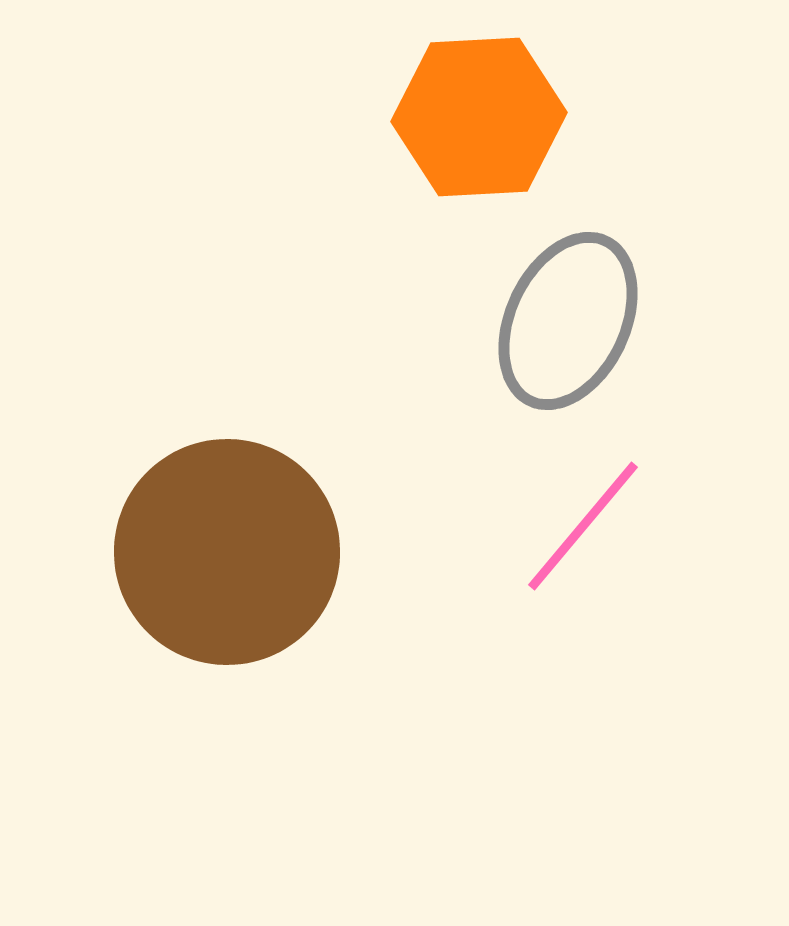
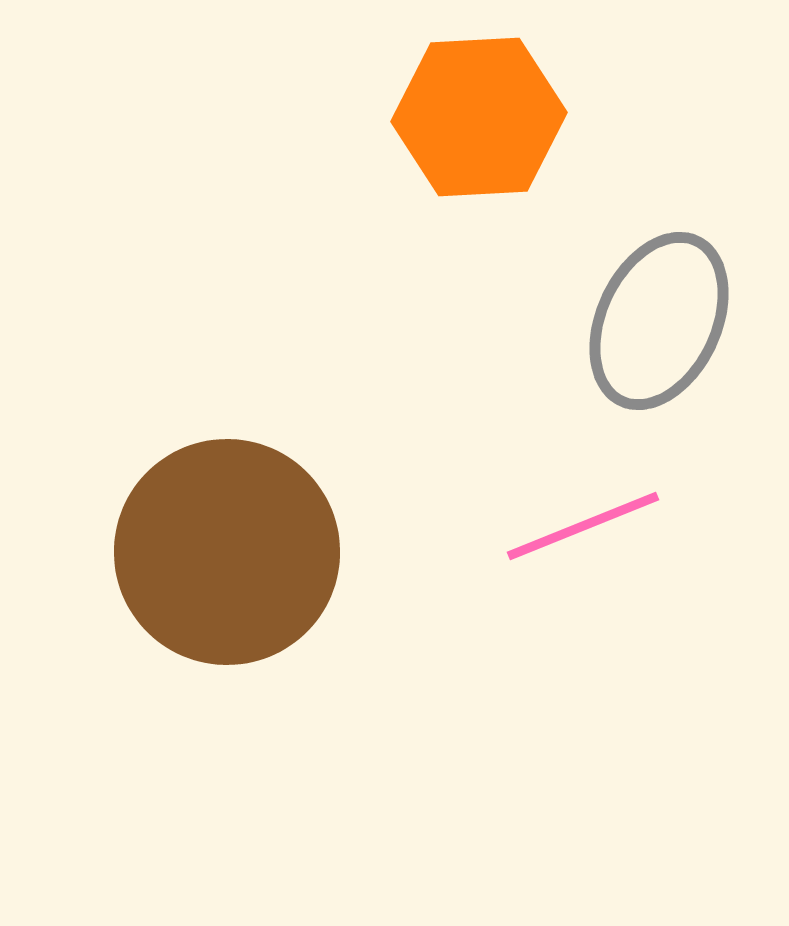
gray ellipse: moved 91 px right
pink line: rotated 28 degrees clockwise
